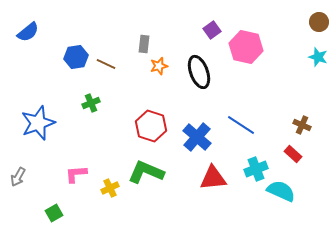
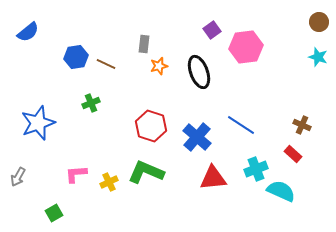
pink hexagon: rotated 20 degrees counterclockwise
yellow cross: moved 1 px left, 6 px up
